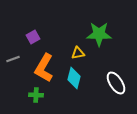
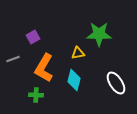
cyan diamond: moved 2 px down
